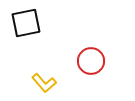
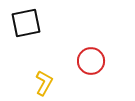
yellow L-shape: rotated 110 degrees counterclockwise
